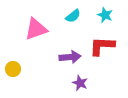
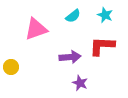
yellow circle: moved 2 px left, 2 px up
